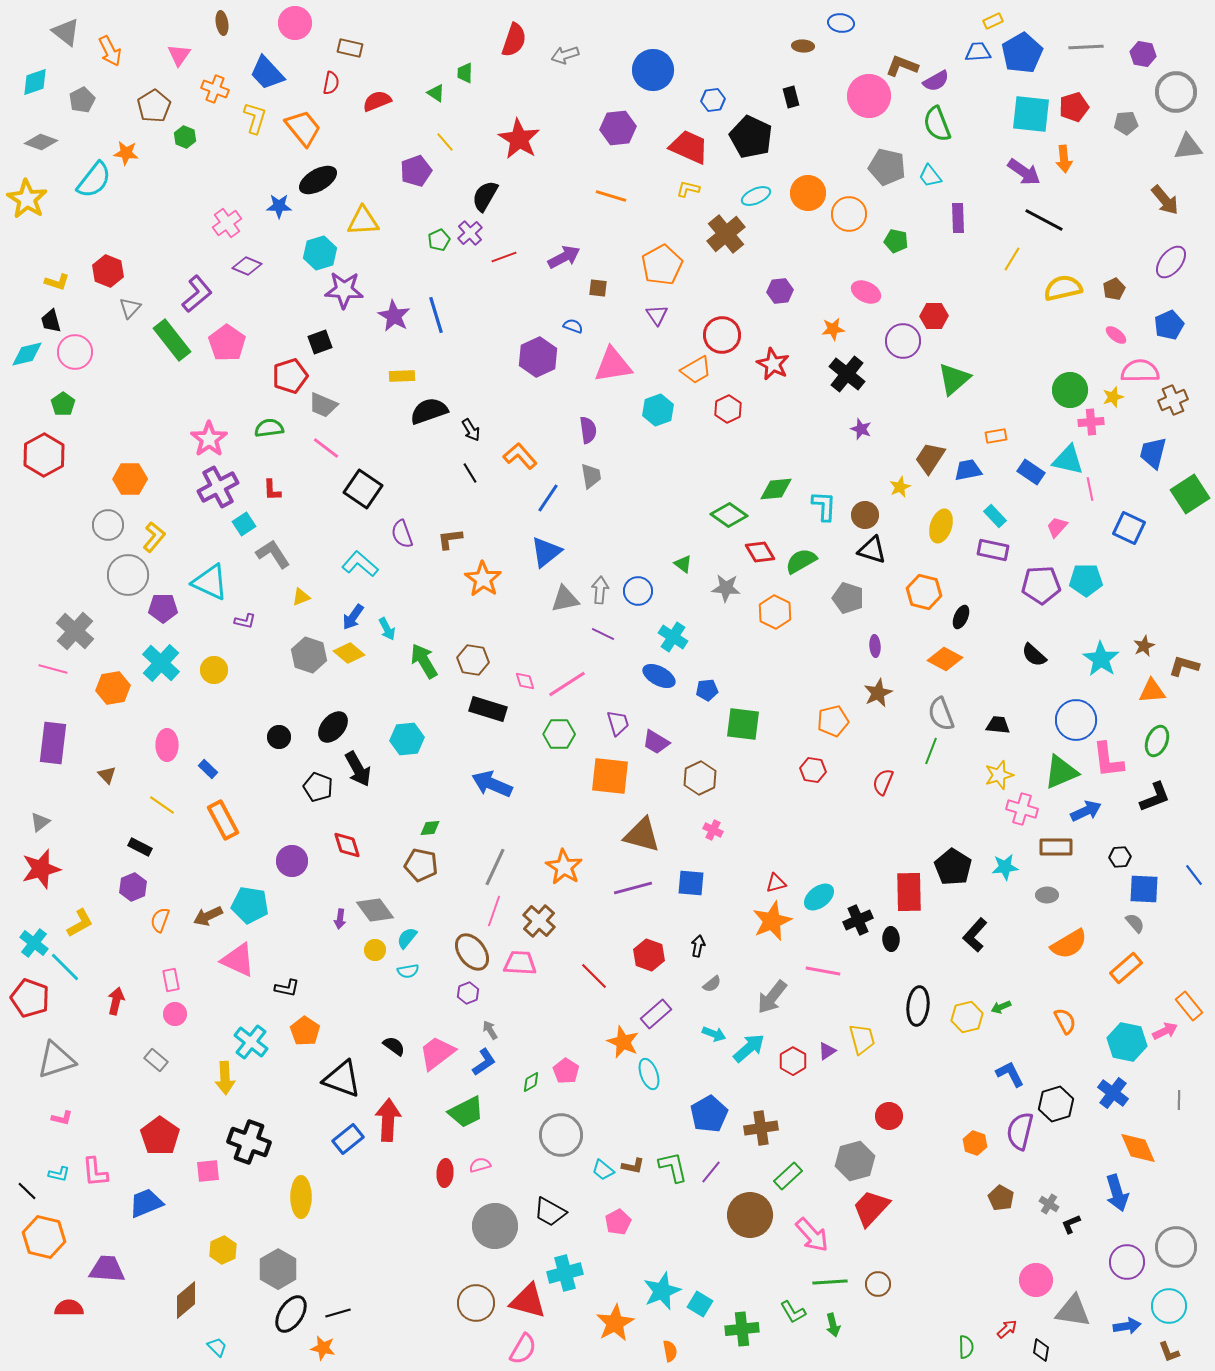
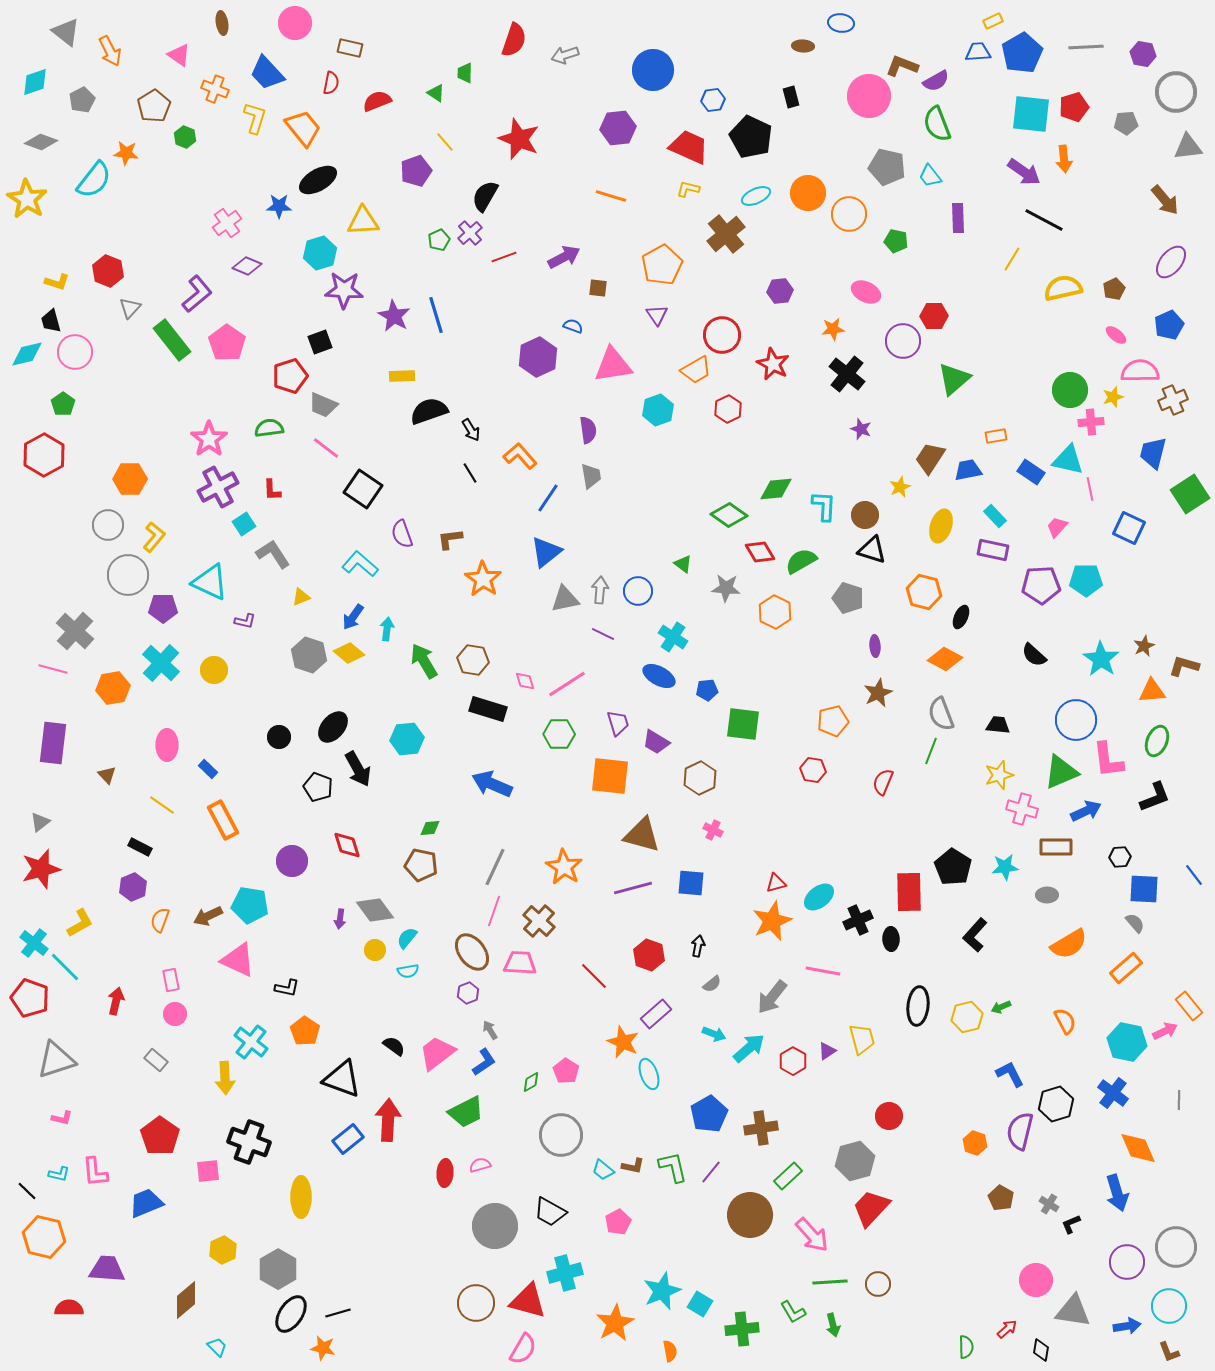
pink triangle at (179, 55): rotated 30 degrees counterclockwise
red star at (519, 139): rotated 9 degrees counterclockwise
cyan arrow at (387, 629): rotated 145 degrees counterclockwise
